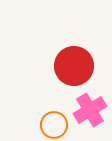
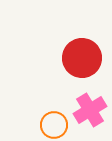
red circle: moved 8 px right, 8 px up
